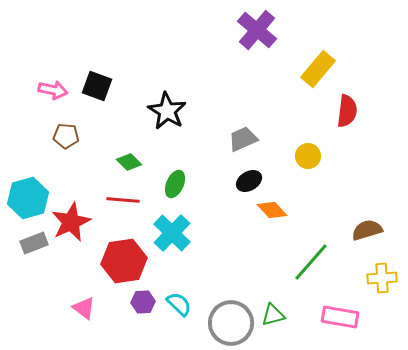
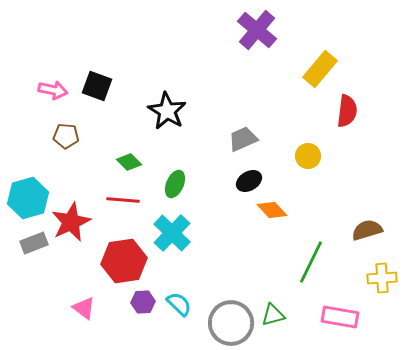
yellow rectangle: moved 2 px right
green line: rotated 15 degrees counterclockwise
